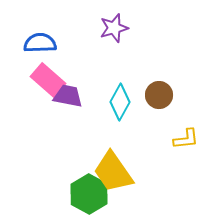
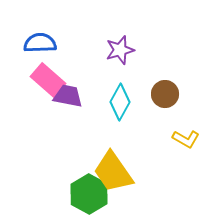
purple star: moved 6 px right, 22 px down
brown circle: moved 6 px right, 1 px up
yellow L-shape: rotated 36 degrees clockwise
